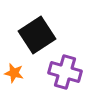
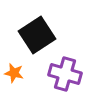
purple cross: moved 2 px down
